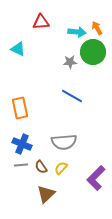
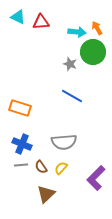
cyan triangle: moved 32 px up
gray star: moved 2 px down; rotated 24 degrees clockwise
orange rectangle: rotated 60 degrees counterclockwise
